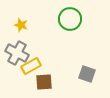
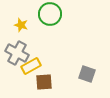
green circle: moved 20 px left, 5 px up
